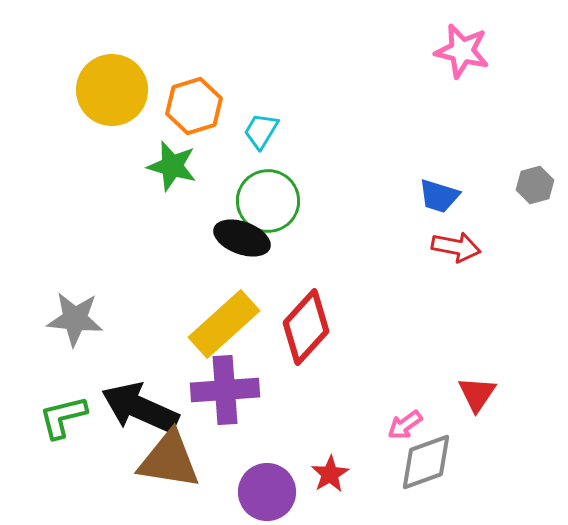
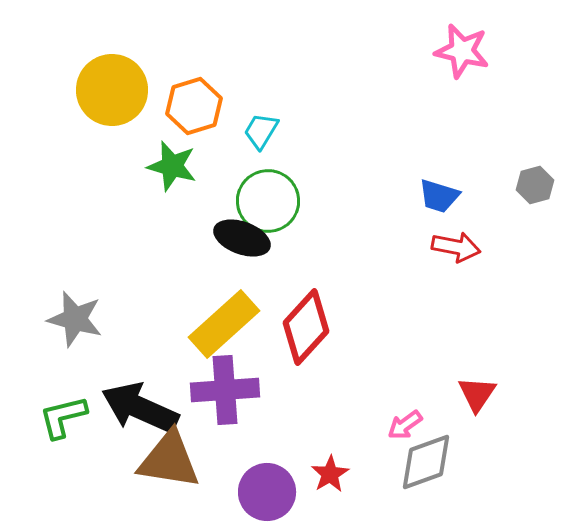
gray star: rotated 10 degrees clockwise
